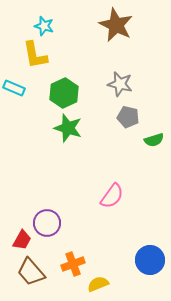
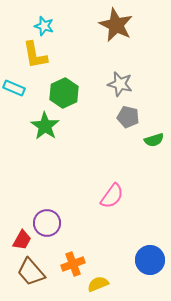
green star: moved 23 px left, 2 px up; rotated 16 degrees clockwise
